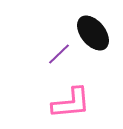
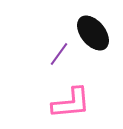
purple line: rotated 10 degrees counterclockwise
